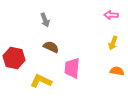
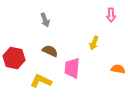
pink arrow: rotated 96 degrees counterclockwise
yellow arrow: moved 19 px left
brown semicircle: moved 1 px left, 4 px down
orange semicircle: moved 1 px right, 2 px up
